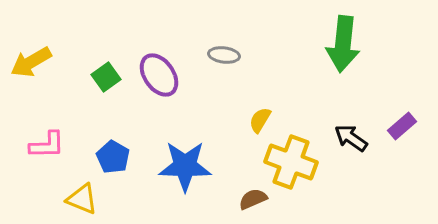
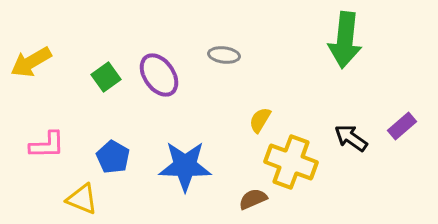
green arrow: moved 2 px right, 4 px up
